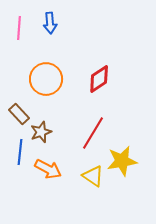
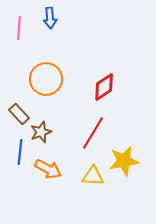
blue arrow: moved 5 px up
red diamond: moved 5 px right, 8 px down
yellow star: moved 2 px right
yellow triangle: rotated 30 degrees counterclockwise
